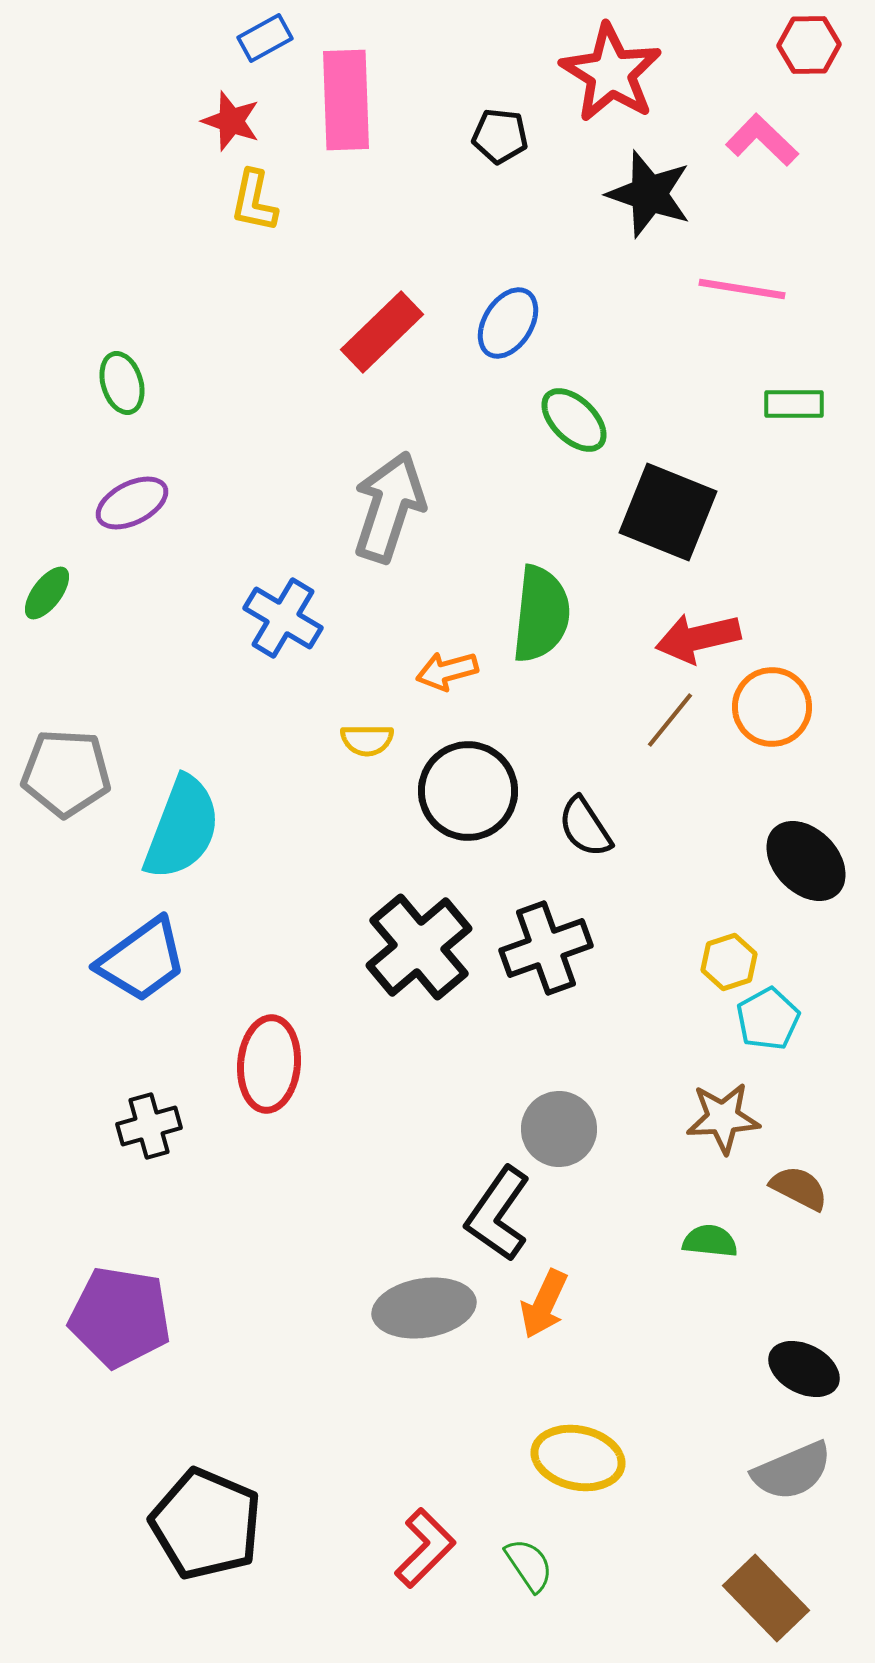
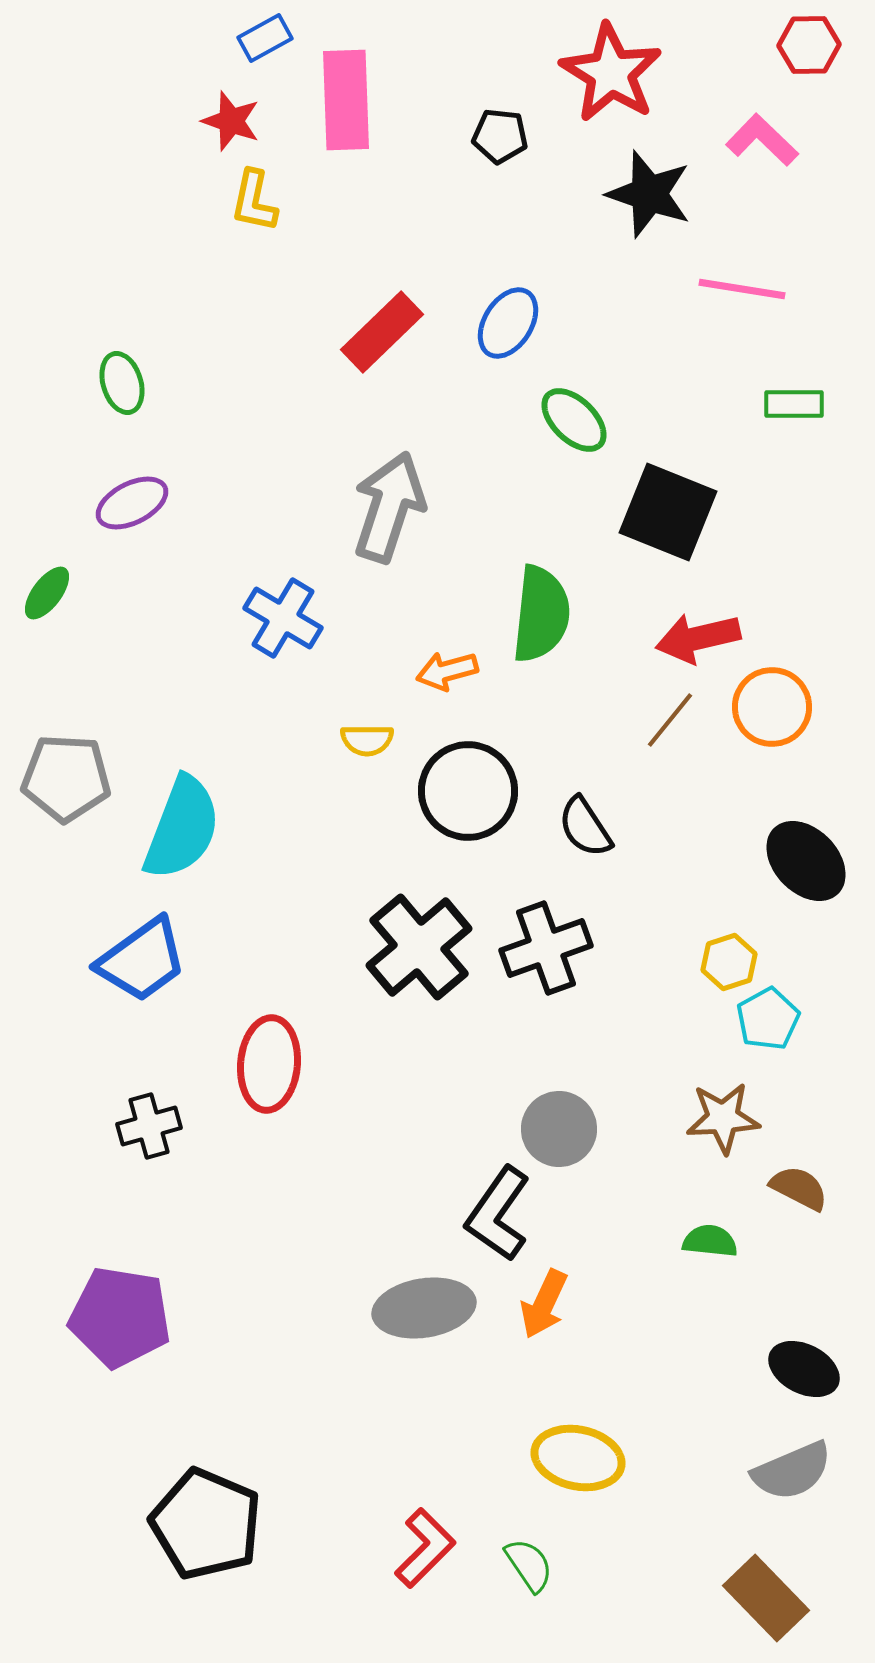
gray pentagon at (66, 773): moved 5 px down
